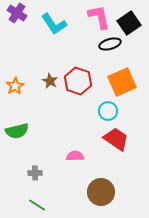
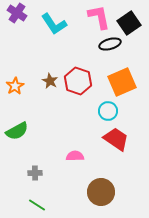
green semicircle: rotated 15 degrees counterclockwise
